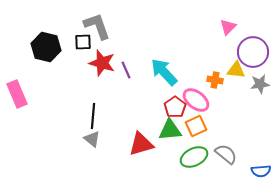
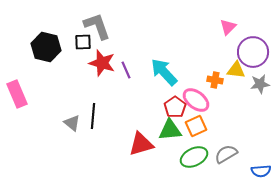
gray triangle: moved 20 px left, 16 px up
gray semicircle: rotated 70 degrees counterclockwise
